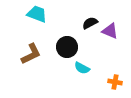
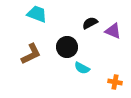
purple triangle: moved 3 px right
